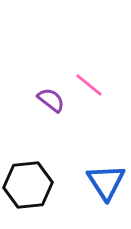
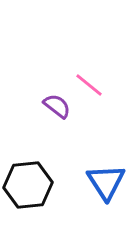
purple semicircle: moved 6 px right, 6 px down
